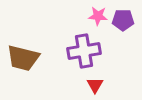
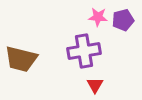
pink star: moved 1 px down
purple pentagon: rotated 15 degrees counterclockwise
brown trapezoid: moved 2 px left, 1 px down
